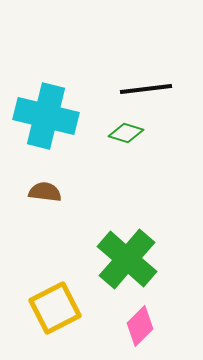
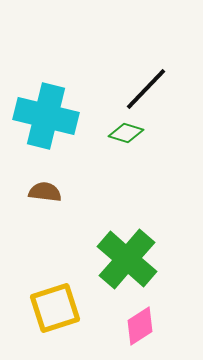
black line: rotated 39 degrees counterclockwise
yellow square: rotated 9 degrees clockwise
pink diamond: rotated 12 degrees clockwise
